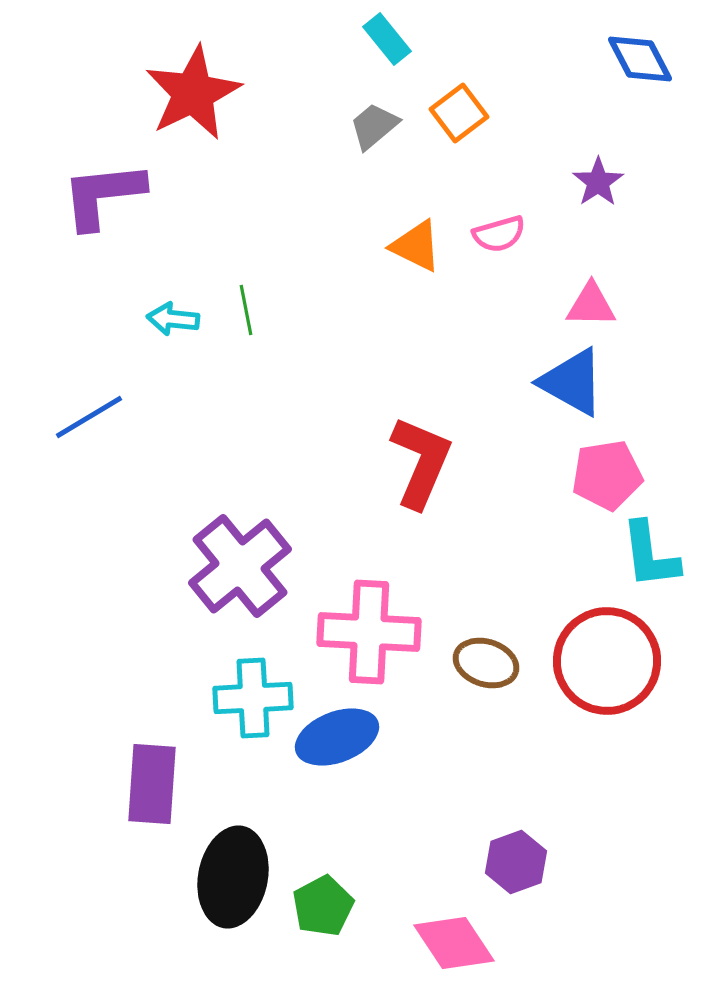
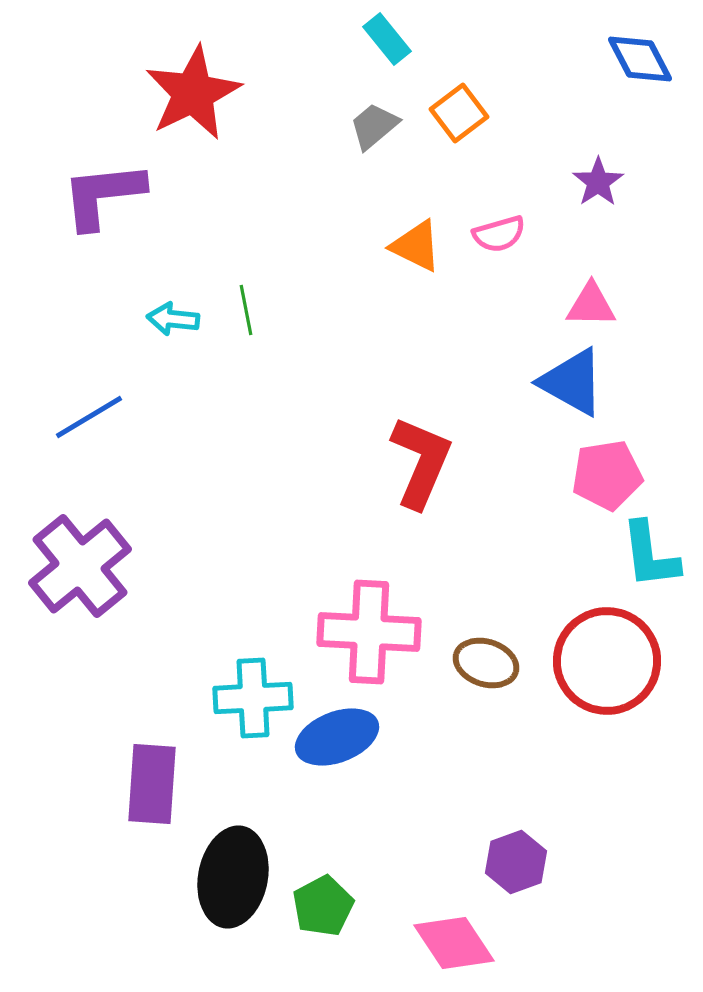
purple cross: moved 160 px left
